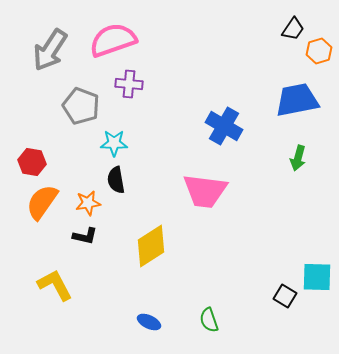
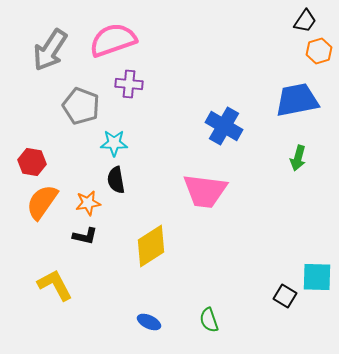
black trapezoid: moved 12 px right, 8 px up
